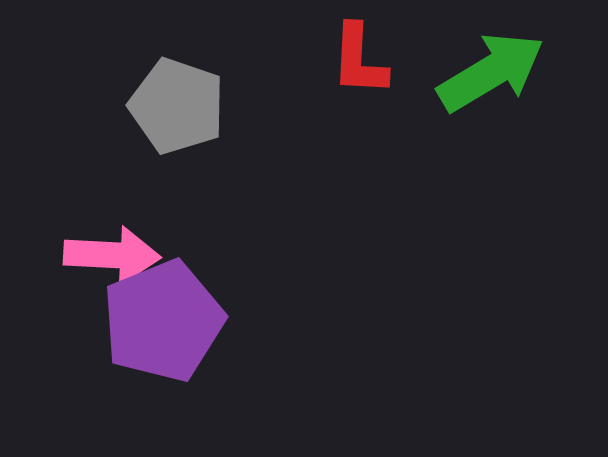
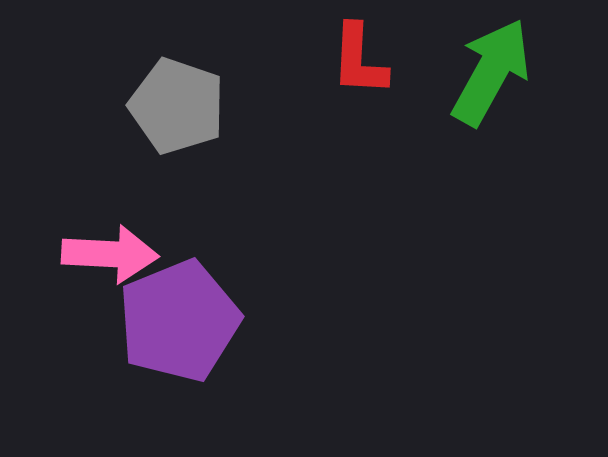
green arrow: rotated 30 degrees counterclockwise
pink arrow: moved 2 px left, 1 px up
purple pentagon: moved 16 px right
